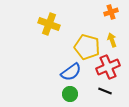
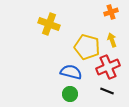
blue semicircle: rotated 130 degrees counterclockwise
black line: moved 2 px right
